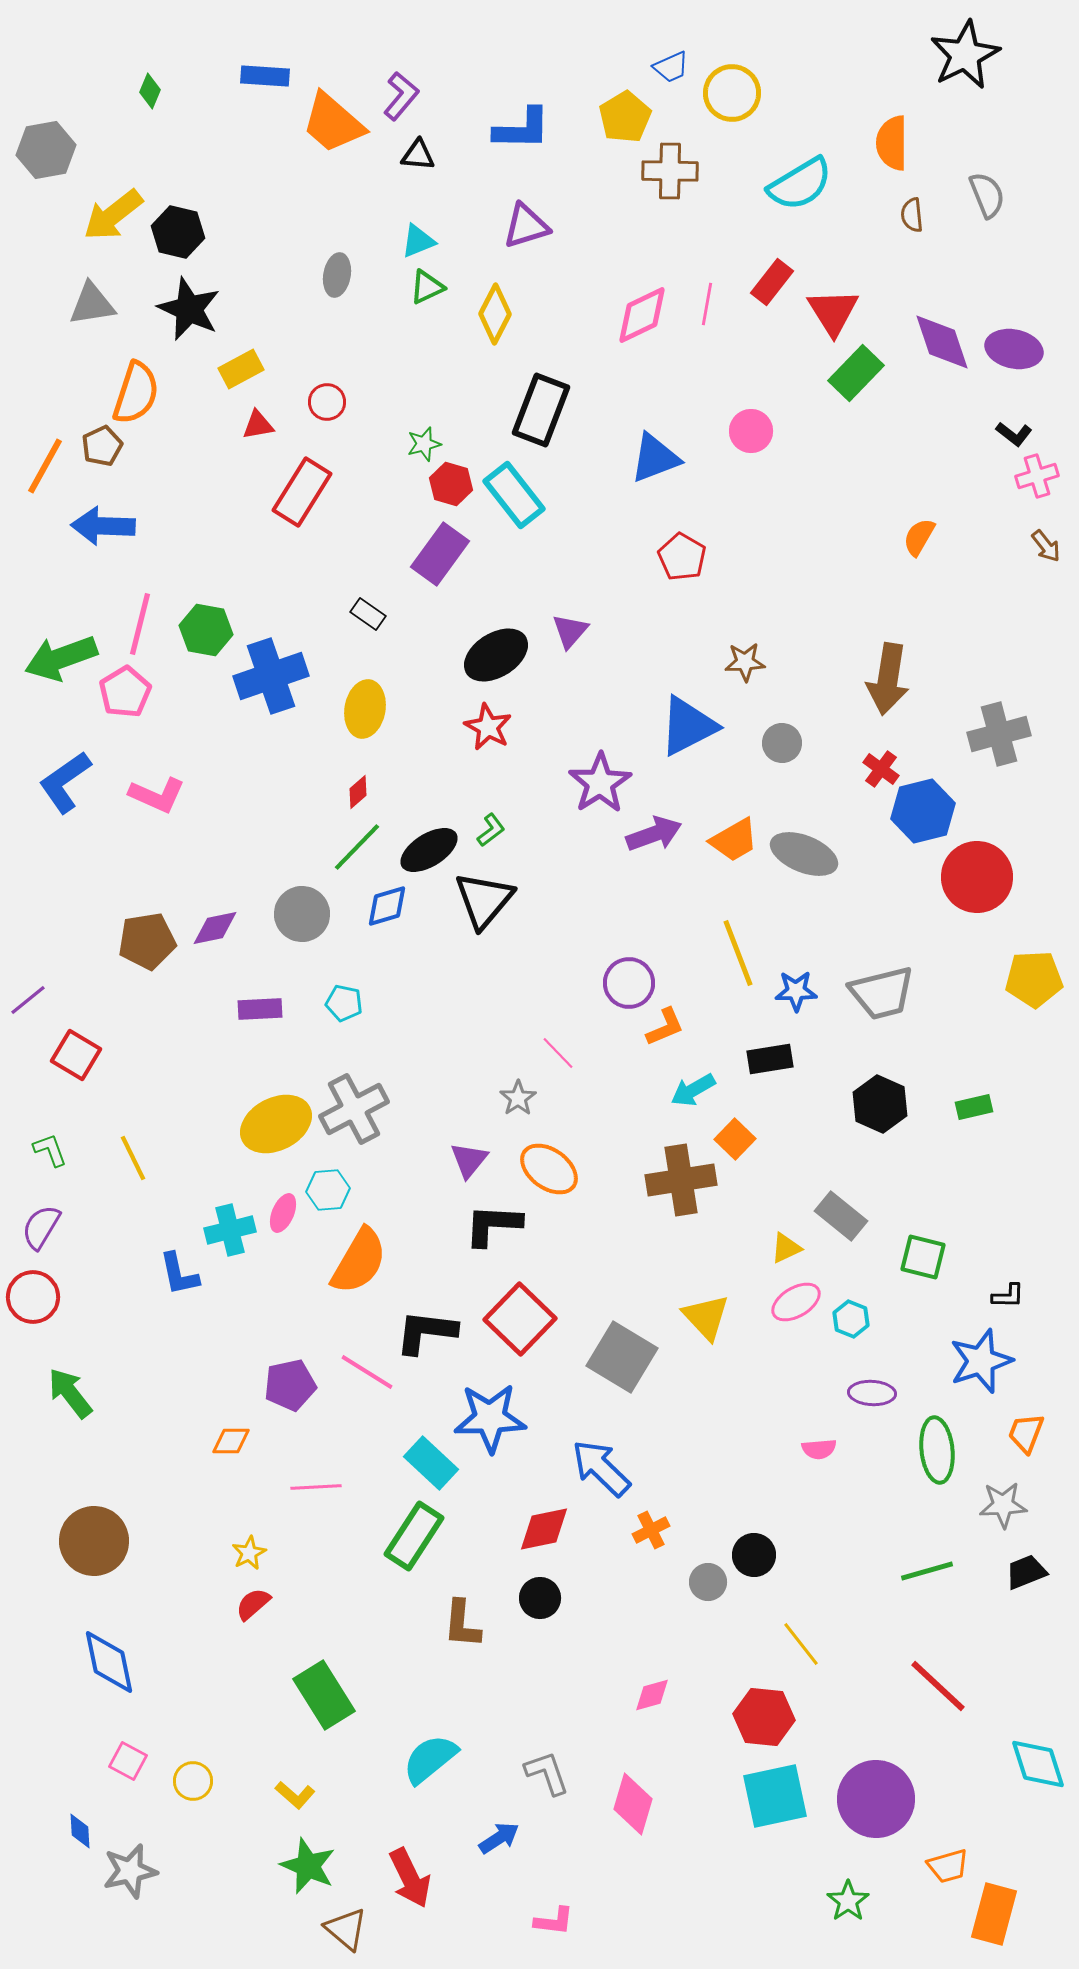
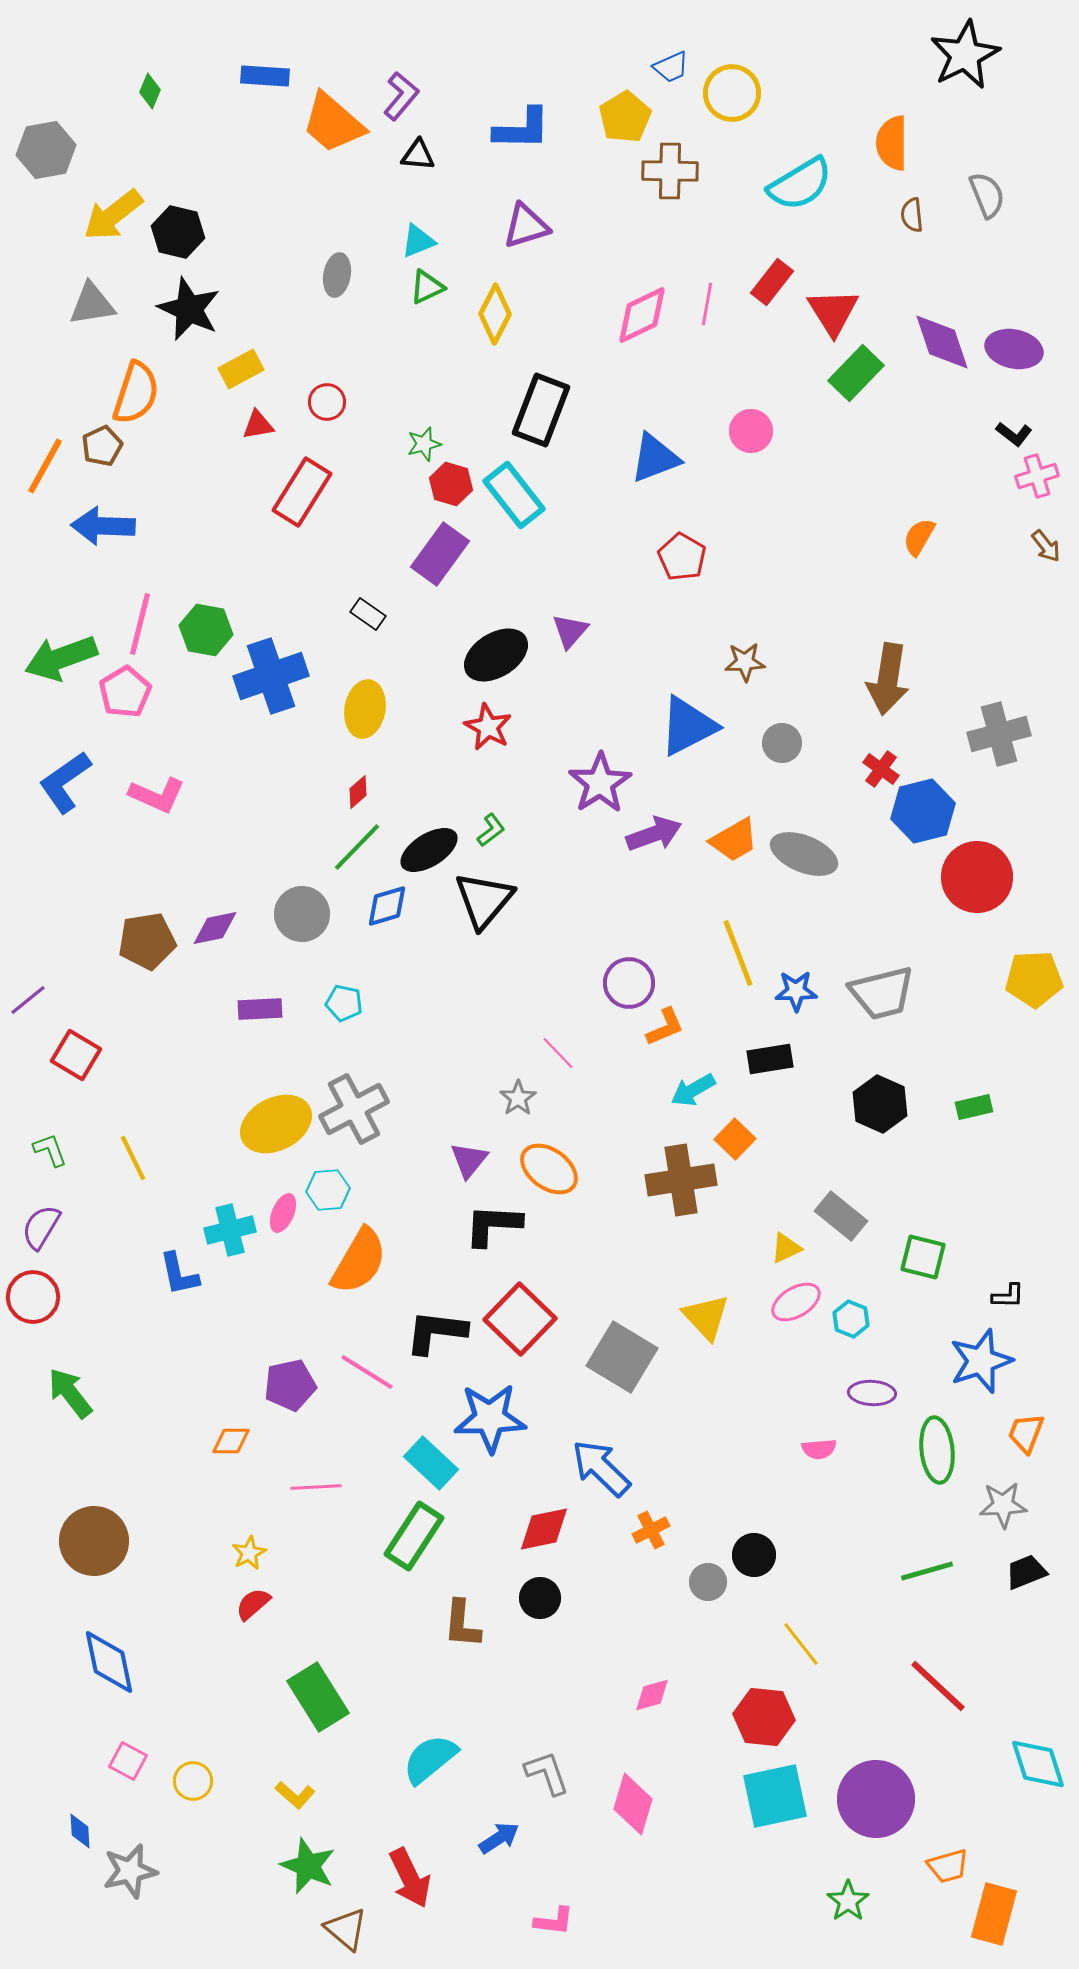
black L-shape at (426, 1332): moved 10 px right
green rectangle at (324, 1695): moved 6 px left, 2 px down
